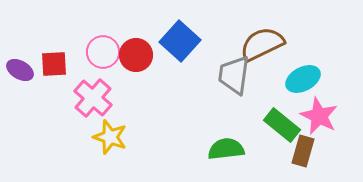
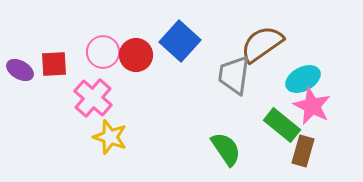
brown semicircle: rotated 9 degrees counterclockwise
pink star: moved 7 px left, 10 px up
green semicircle: rotated 63 degrees clockwise
